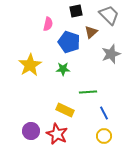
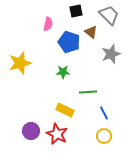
brown triangle: rotated 40 degrees counterclockwise
yellow star: moved 10 px left, 2 px up; rotated 15 degrees clockwise
green star: moved 3 px down
